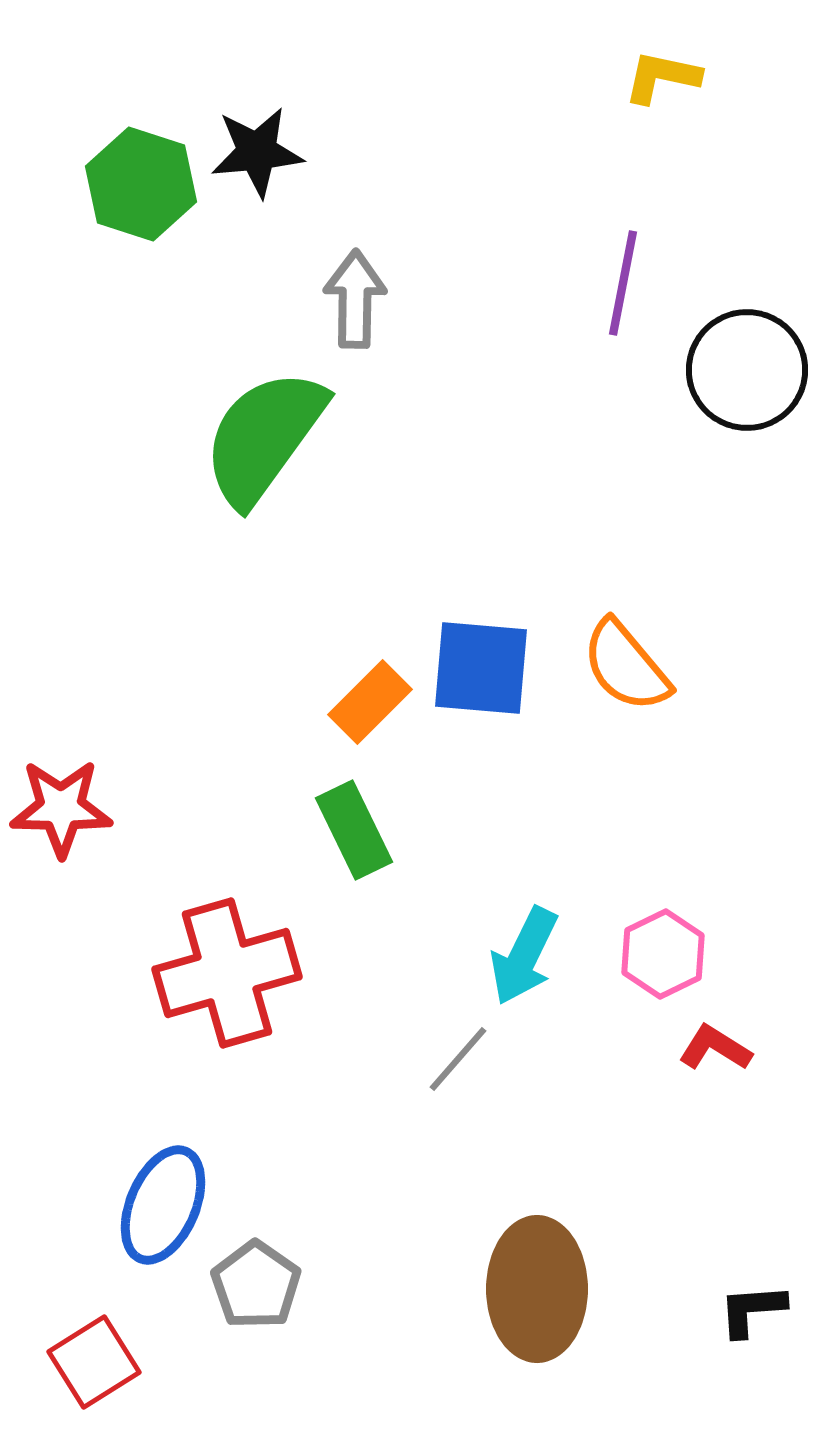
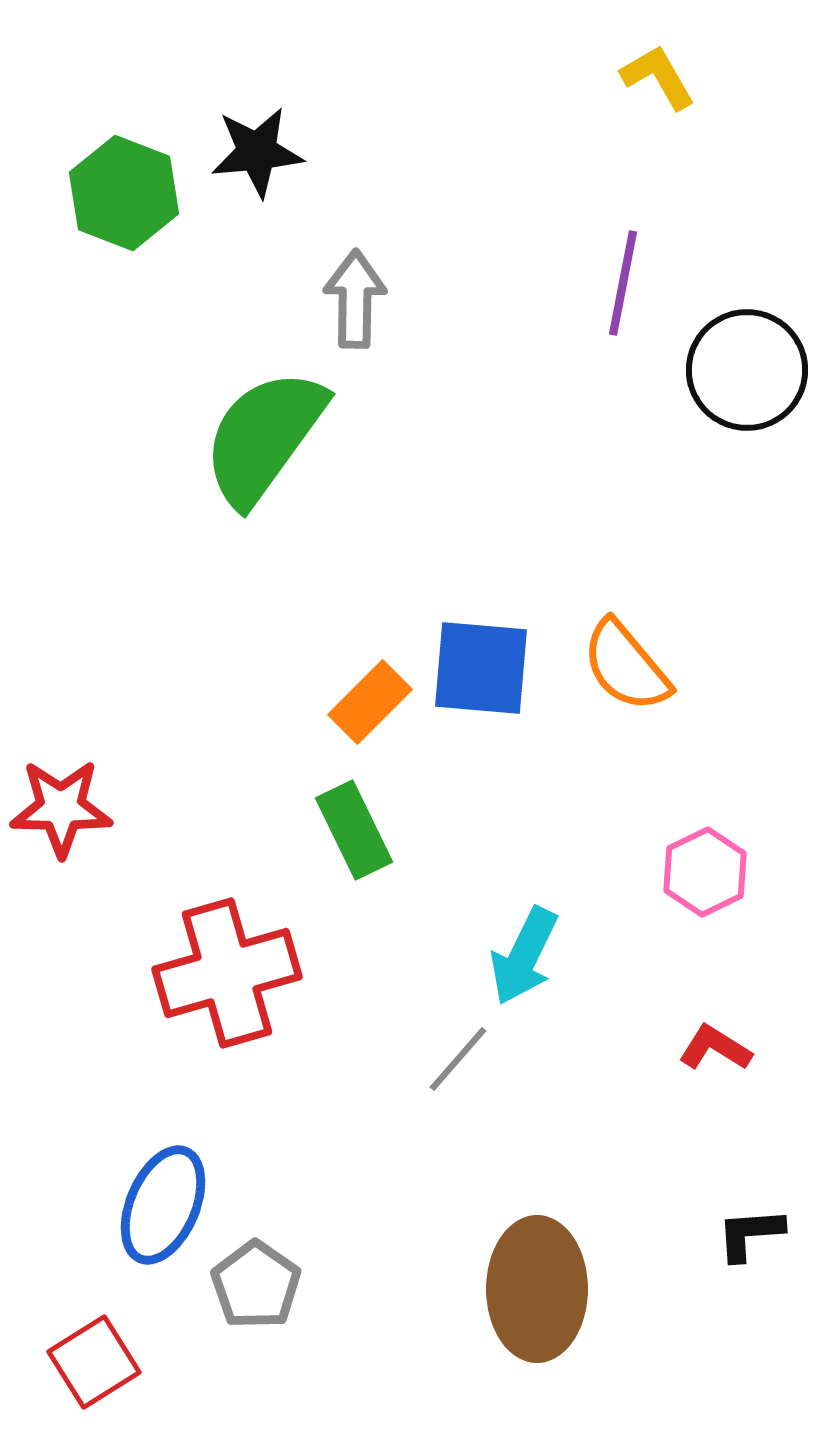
yellow L-shape: moved 4 px left; rotated 48 degrees clockwise
green hexagon: moved 17 px left, 9 px down; rotated 3 degrees clockwise
pink hexagon: moved 42 px right, 82 px up
black L-shape: moved 2 px left, 76 px up
